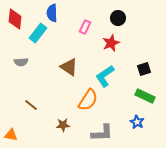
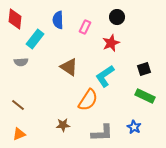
blue semicircle: moved 6 px right, 7 px down
black circle: moved 1 px left, 1 px up
cyan rectangle: moved 3 px left, 6 px down
brown line: moved 13 px left
blue star: moved 3 px left, 5 px down
orange triangle: moved 8 px right, 1 px up; rotated 32 degrees counterclockwise
